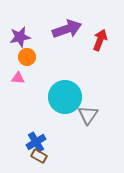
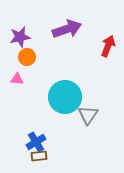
red arrow: moved 8 px right, 6 px down
pink triangle: moved 1 px left, 1 px down
brown rectangle: rotated 35 degrees counterclockwise
